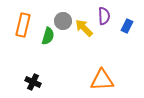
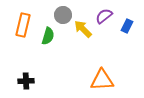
purple semicircle: rotated 126 degrees counterclockwise
gray circle: moved 6 px up
yellow arrow: moved 1 px left, 1 px down
black cross: moved 7 px left, 1 px up; rotated 28 degrees counterclockwise
